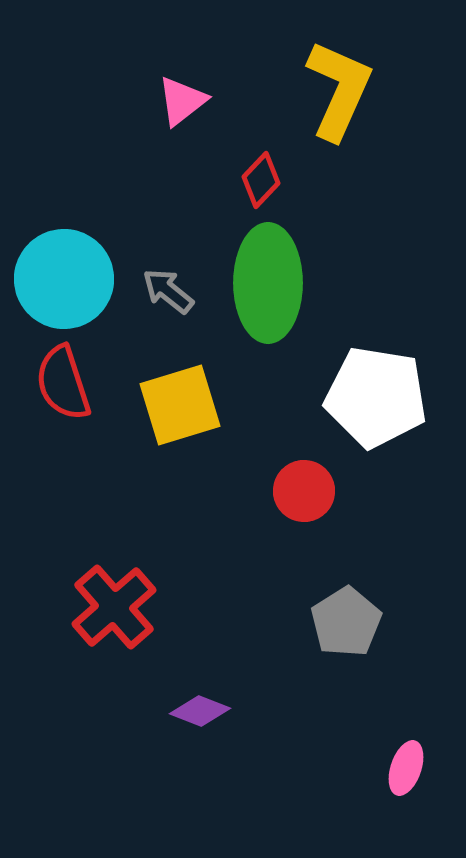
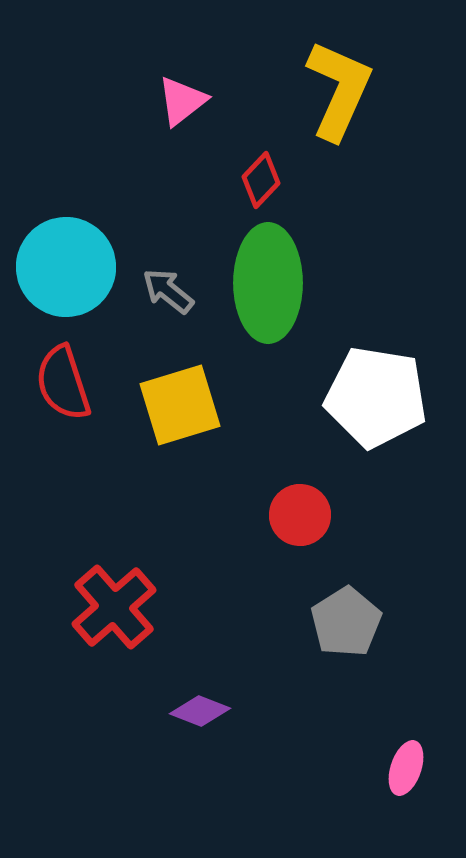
cyan circle: moved 2 px right, 12 px up
red circle: moved 4 px left, 24 px down
